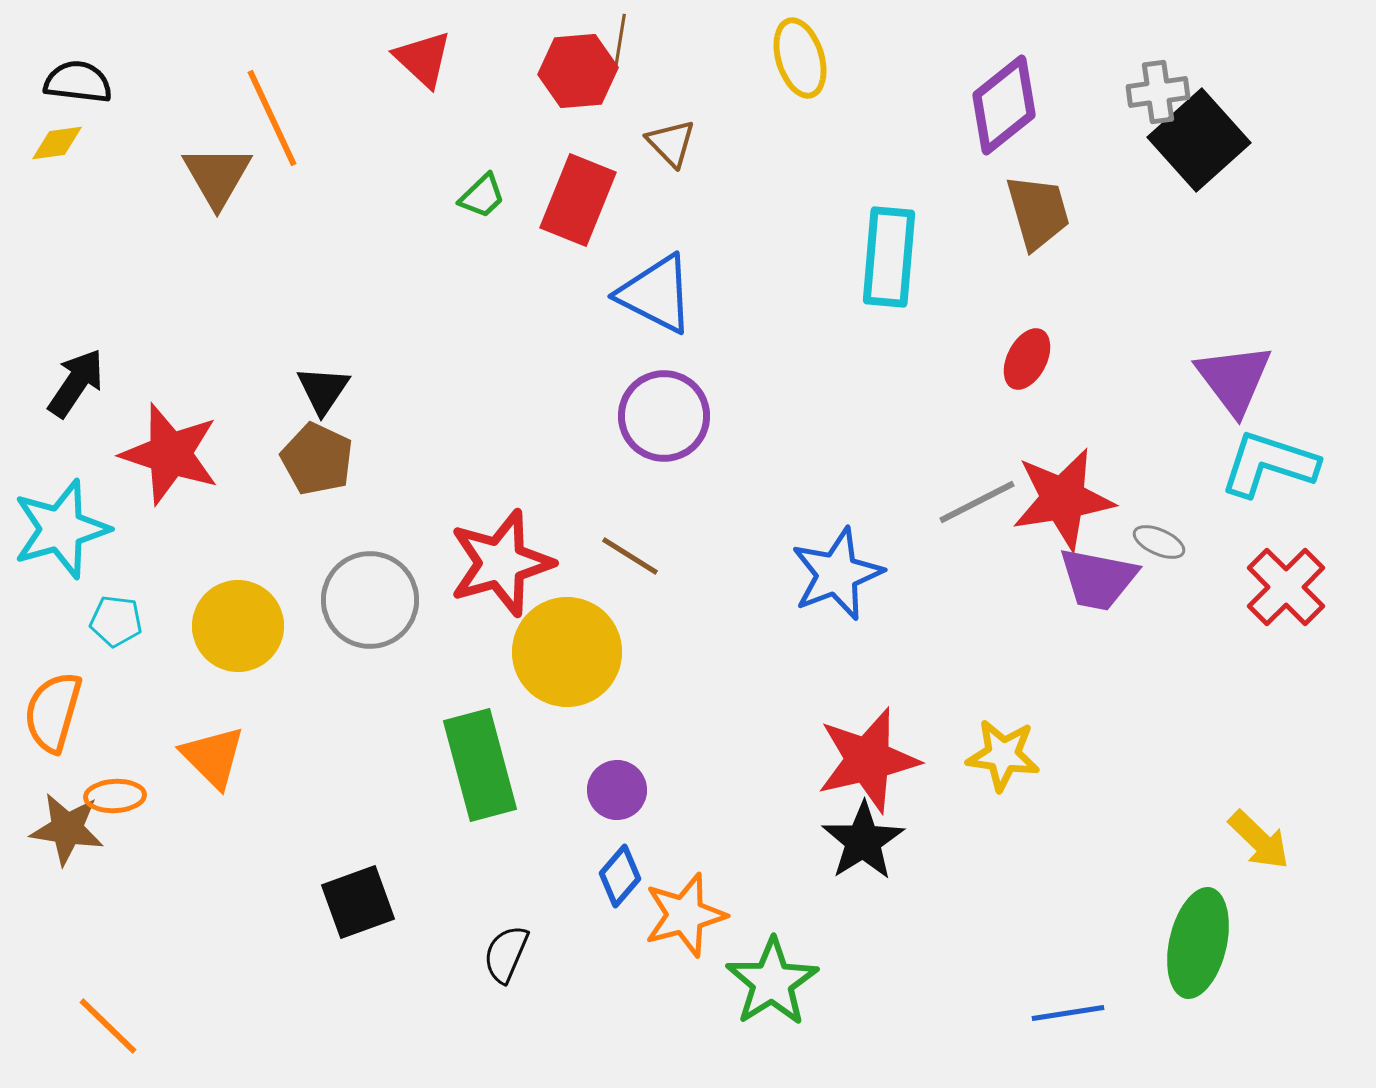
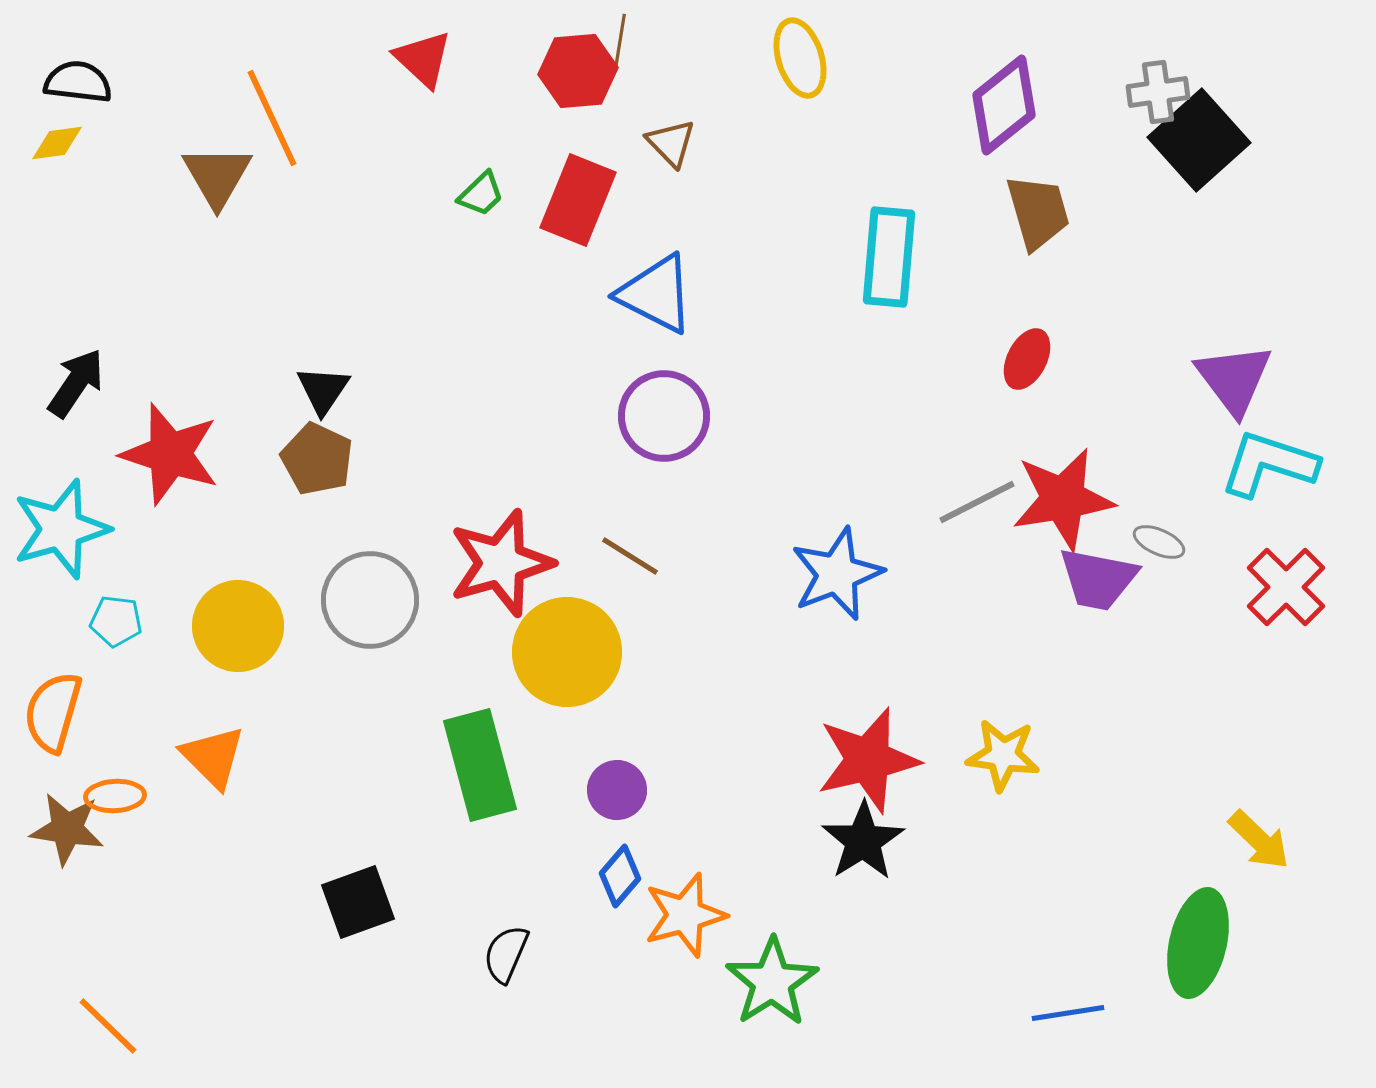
green trapezoid at (482, 196): moved 1 px left, 2 px up
